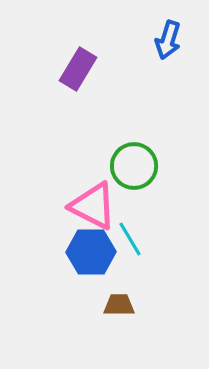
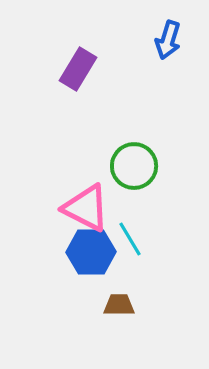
pink triangle: moved 7 px left, 2 px down
